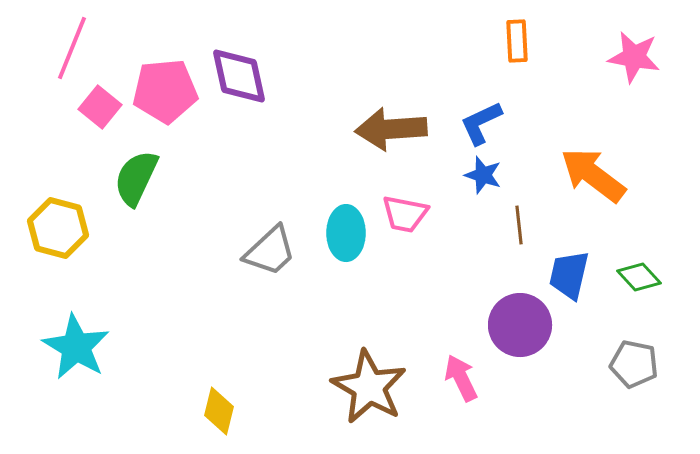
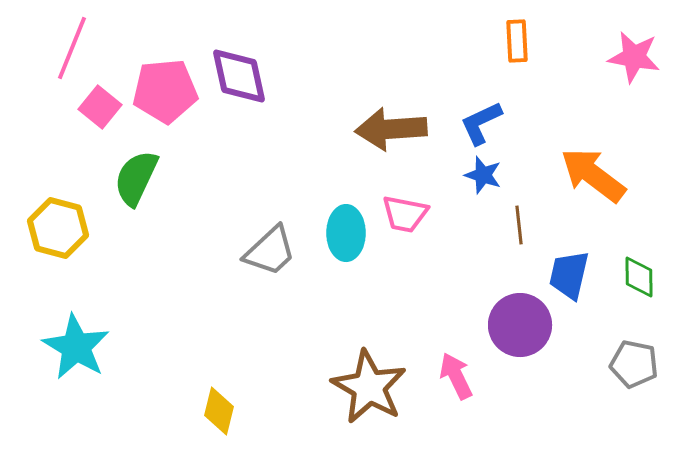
green diamond: rotated 42 degrees clockwise
pink arrow: moved 5 px left, 2 px up
